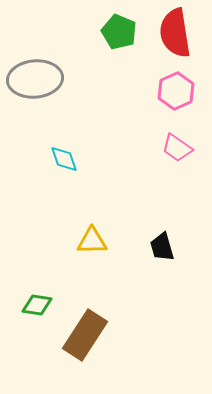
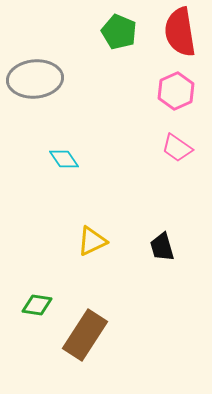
red semicircle: moved 5 px right, 1 px up
cyan diamond: rotated 16 degrees counterclockwise
yellow triangle: rotated 24 degrees counterclockwise
